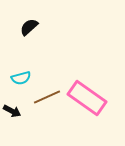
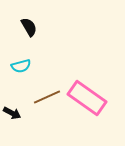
black semicircle: rotated 102 degrees clockwise
cyan semicircle: moved 12 px up
black arrow: moved 2 px down
